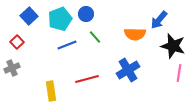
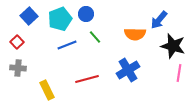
gray cross: moved 6 px right; rotated 28 degrees clockwise
yellow rectangle: moved 4 px left, 1 px up; rotated 18 degrees counterclockwise
